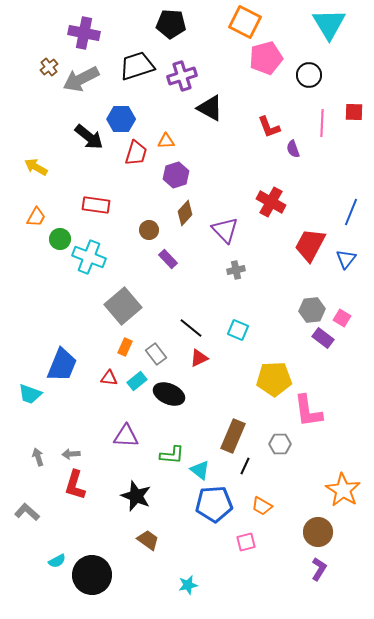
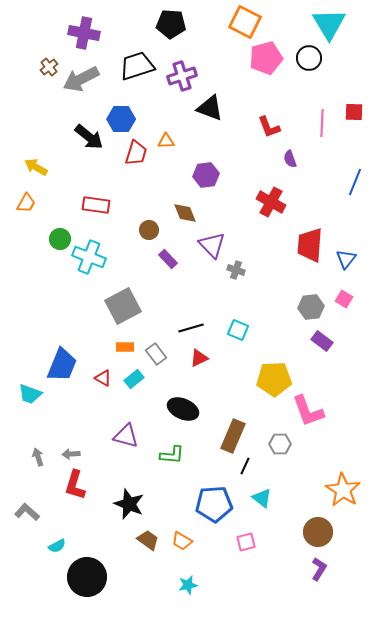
black circle at (309, 75): moved 17 px up
black triangle at (210, 108): rotated 8 degrees counterclockwise
purple semicircle at (293, 149): moved 3 px left, 10 px down
purple hexagon at (176, 175): moved 30 px right; rotated 10 degrees clockwise
blue line at (351, 212): moved 4 px right, 30 px up
brown diamond at (185, 213): rotated 65 degrees counterclockwise
orange trapezoid at (36, 217): moved 10 px left, 14 px up
purple triangle at (225, 230): moved 13 px left, 15 px down
red trapezoid at (310, 245): rotated 24 degrees counterclockwise
gray cross at (236, 270): rotated 30 degrees clockwise
gray square at (123, 306): rotated 12 degrees clockwise
gray hexagon at (312, 310): moved 1 px left, 3 px up
pink square at (342, 318): moved 2 px right, 19 px up
black line at (191, 328): rotated 55 degrees counterclockwise
purple rectangle at (323, 338): moved 1 px left, 3 px down
orange rectangle at (125, 347): rotated 66 degrees clockwise
red triangle at (109, 378): moved 6 px left; rotated 24 degrees clockwise
cyan rectangle at (137, 381): moved 3 px left, 2 px up
black ellipse at (169, 394): moved 14 px right, 15 px down
pink L-shape at (308, 411): rotated 12 degrees counterclockwise
purple triangle at (126, 436): rotated 12 degrees clockwise
cyan triangle at (200, 470): moved 62 px right, 28 px down
black star at (136, 496): moved 7 px left, 8 px down
orange trapezoid at (262, 506): moved 80 px left, 35 px down
cyan semicircle at (57, 561): moved 15 px up
black circle at (92, 575): moved 5 px left, 2 px down
